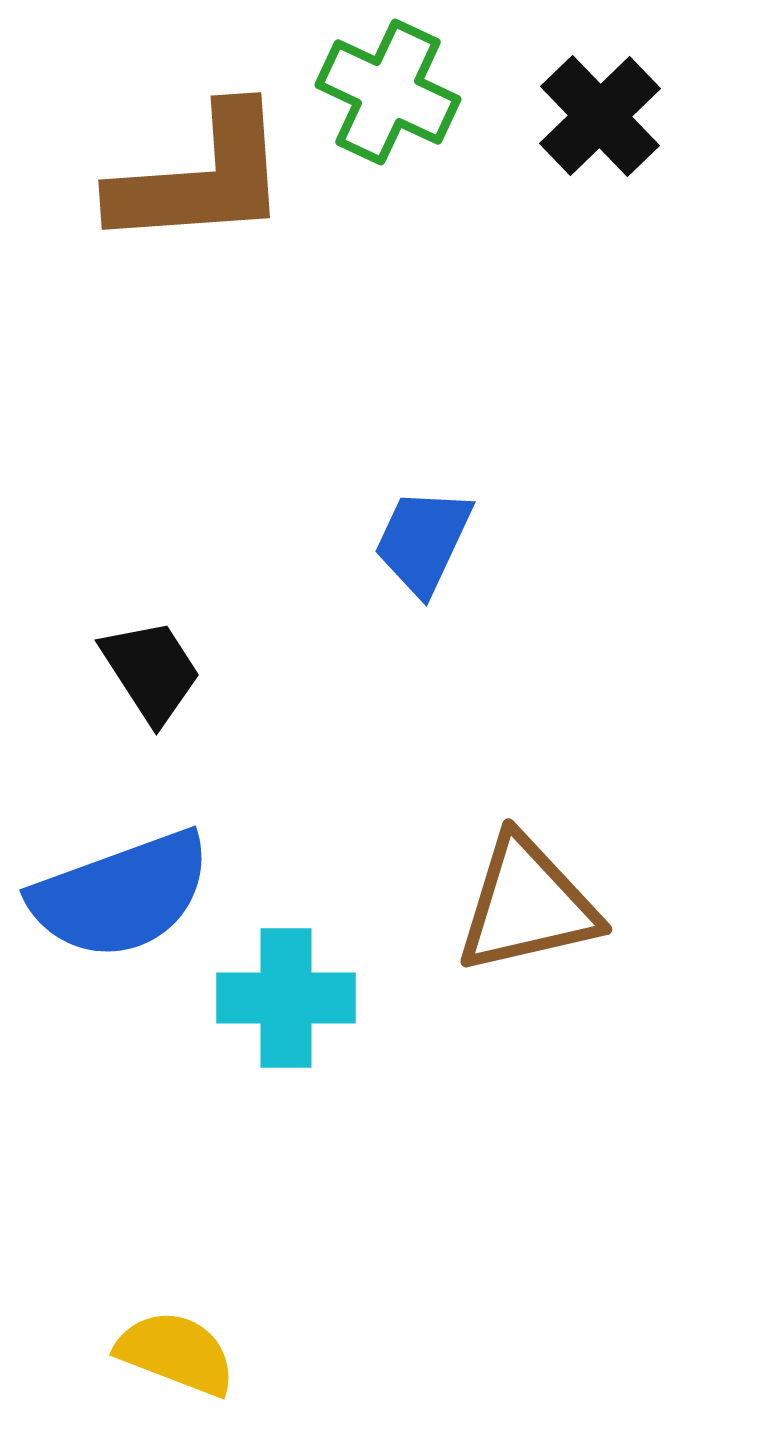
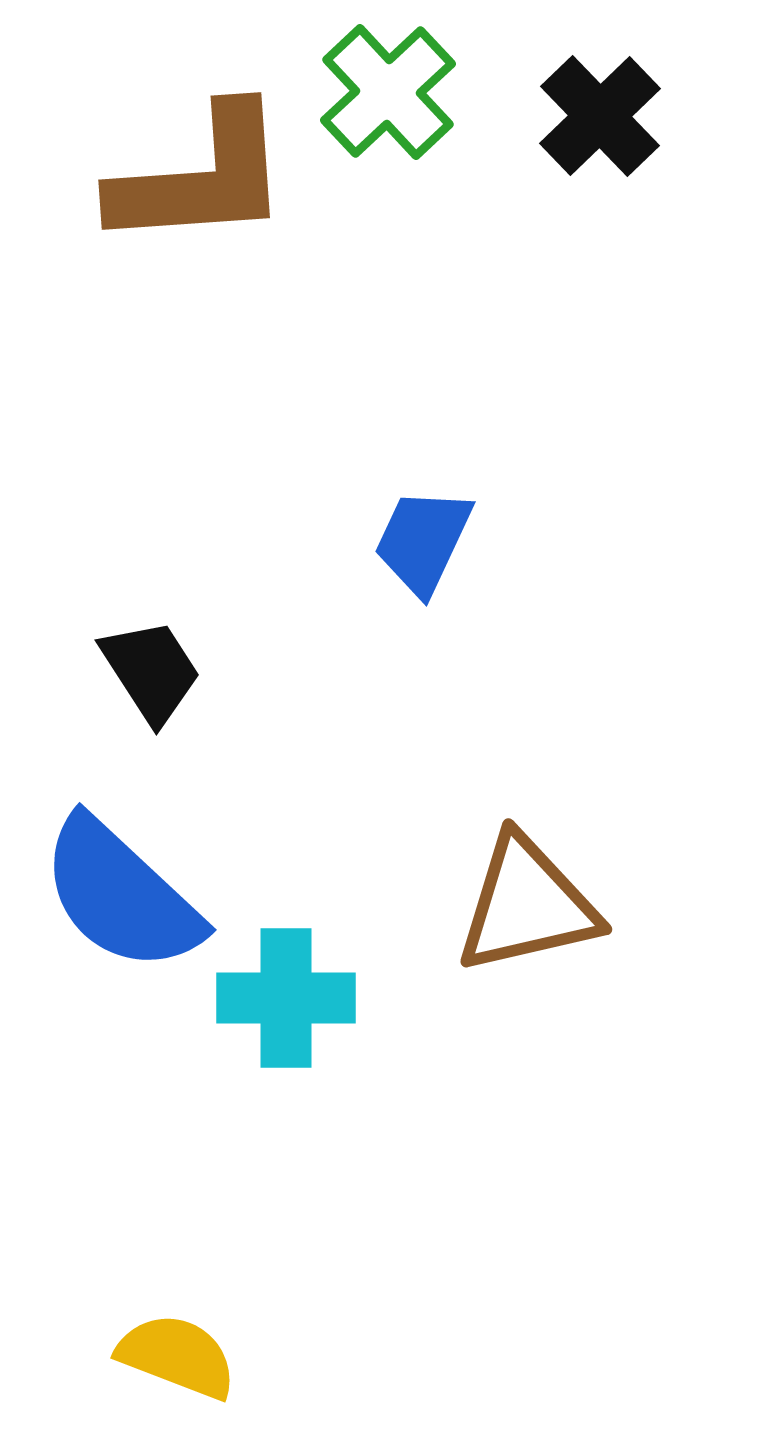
green cross: rotated 22 degrees clockwise
blue semicircle: rotated 63 degrees clockwise
yellow semicircle: moved 1 px right, 3 px down
